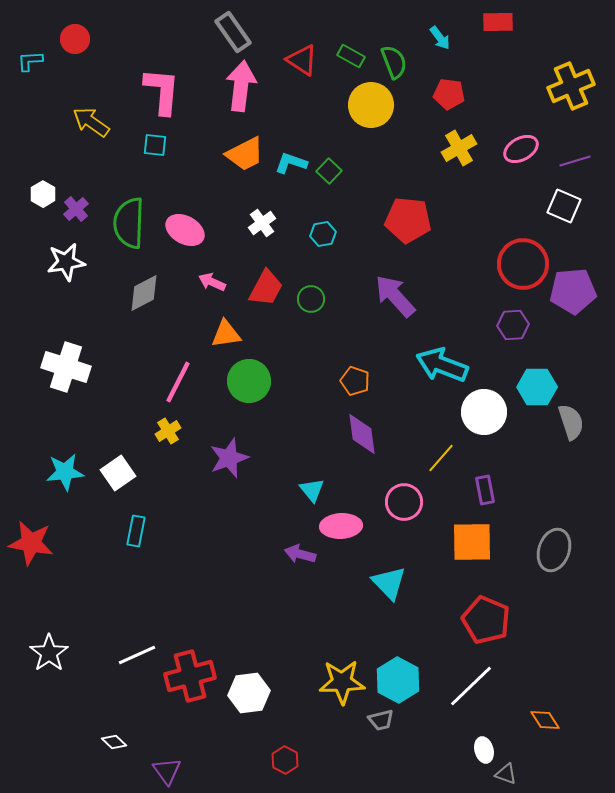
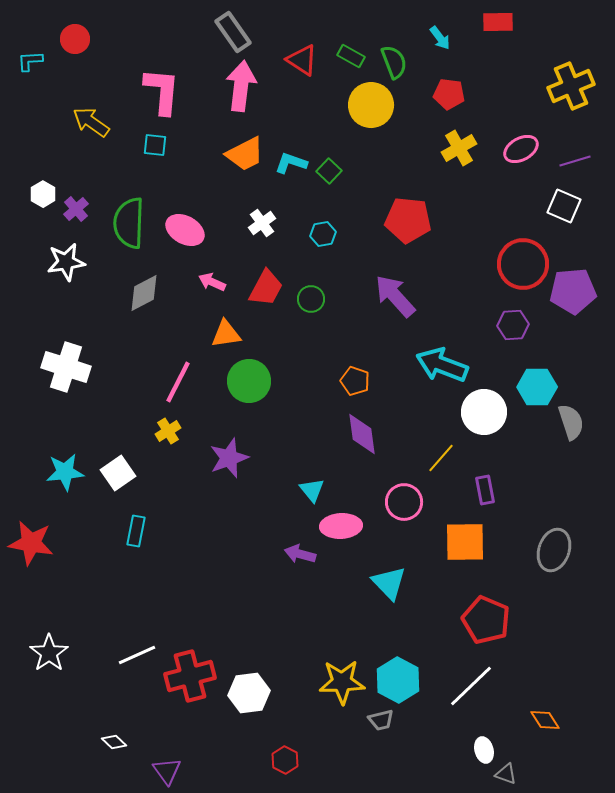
orange square at (472, 542): moved 7 px left
